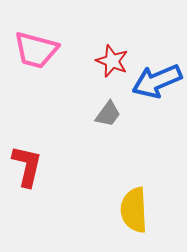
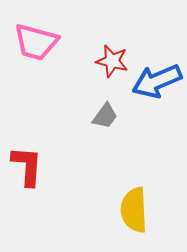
pink trapezoid: moved 8 px up
red star: rotated 8 degrees counterclockwise
gray trapezoid: moved 3 px left, 2 px down
red L-shape: rotated 9 degrees counterclockwise
